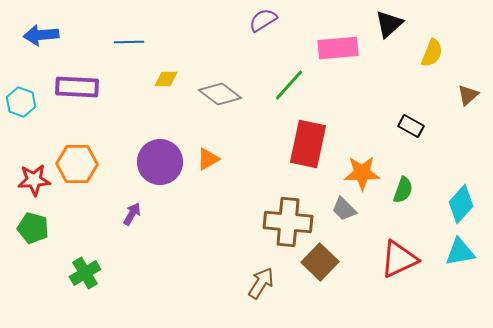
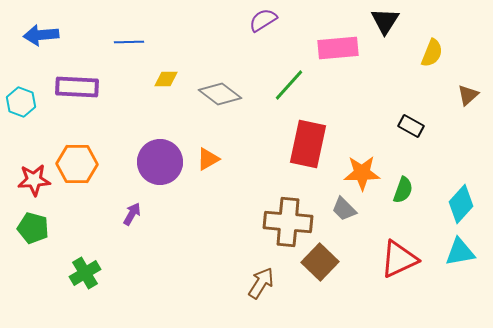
black triangle: moved 4 px left, 3 px up; rotated 16 degrees counterclockwise
